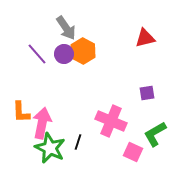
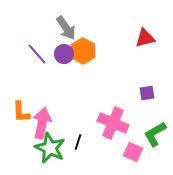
pink cross: moved 2 px right, 2 px down
